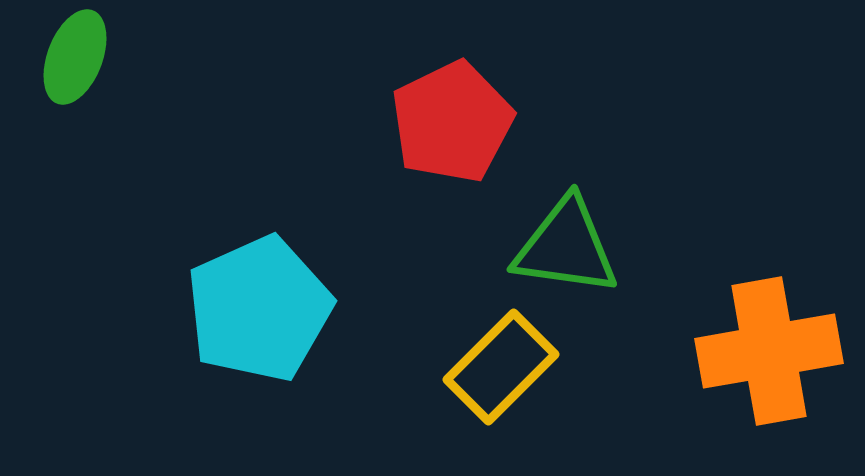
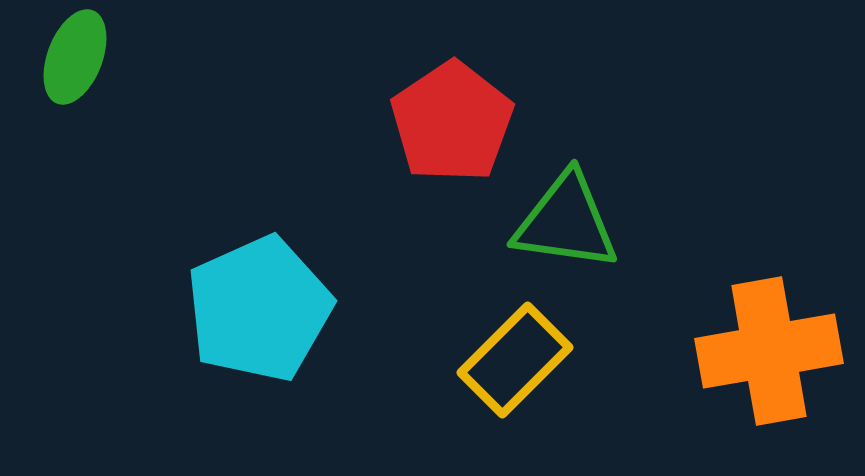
red pentagon: rotated 8 degrees counterclockwise
green triangle: moved 25 px up
yellow rectangle: moved 14 px right, 7 px up
